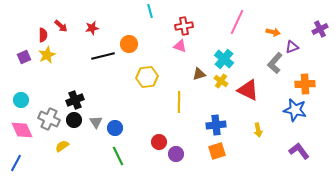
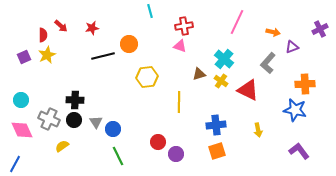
gray L-shape: moved 7 px left
black cross: rotated 24 degrees clockwise
blue circle: moved 2 px left, 1 px down
red circle: moved 1 px left
blue line: moved 1 px left, 1 px down
